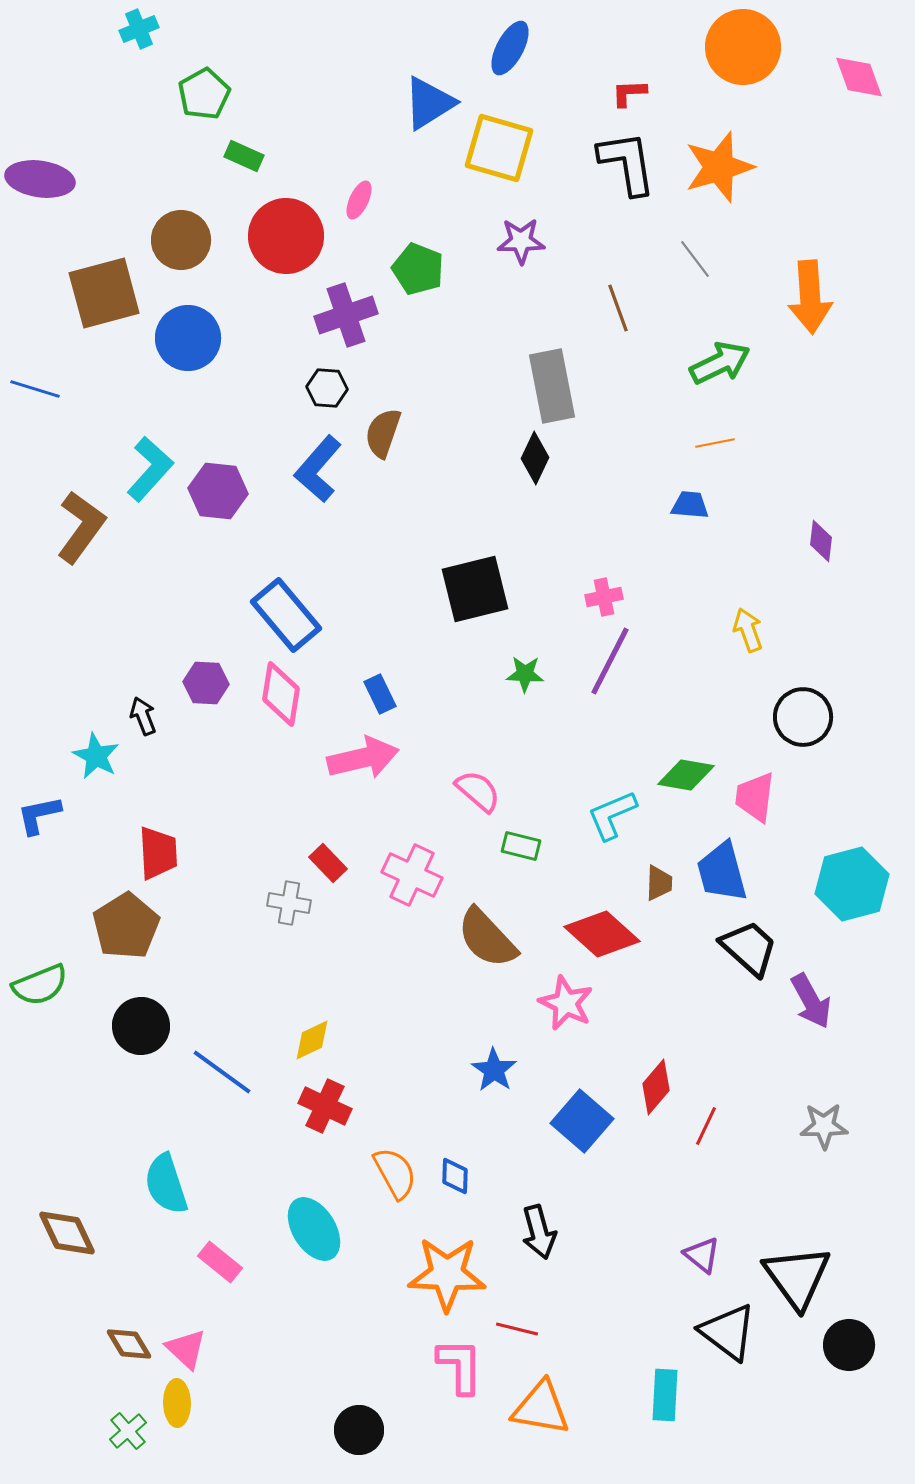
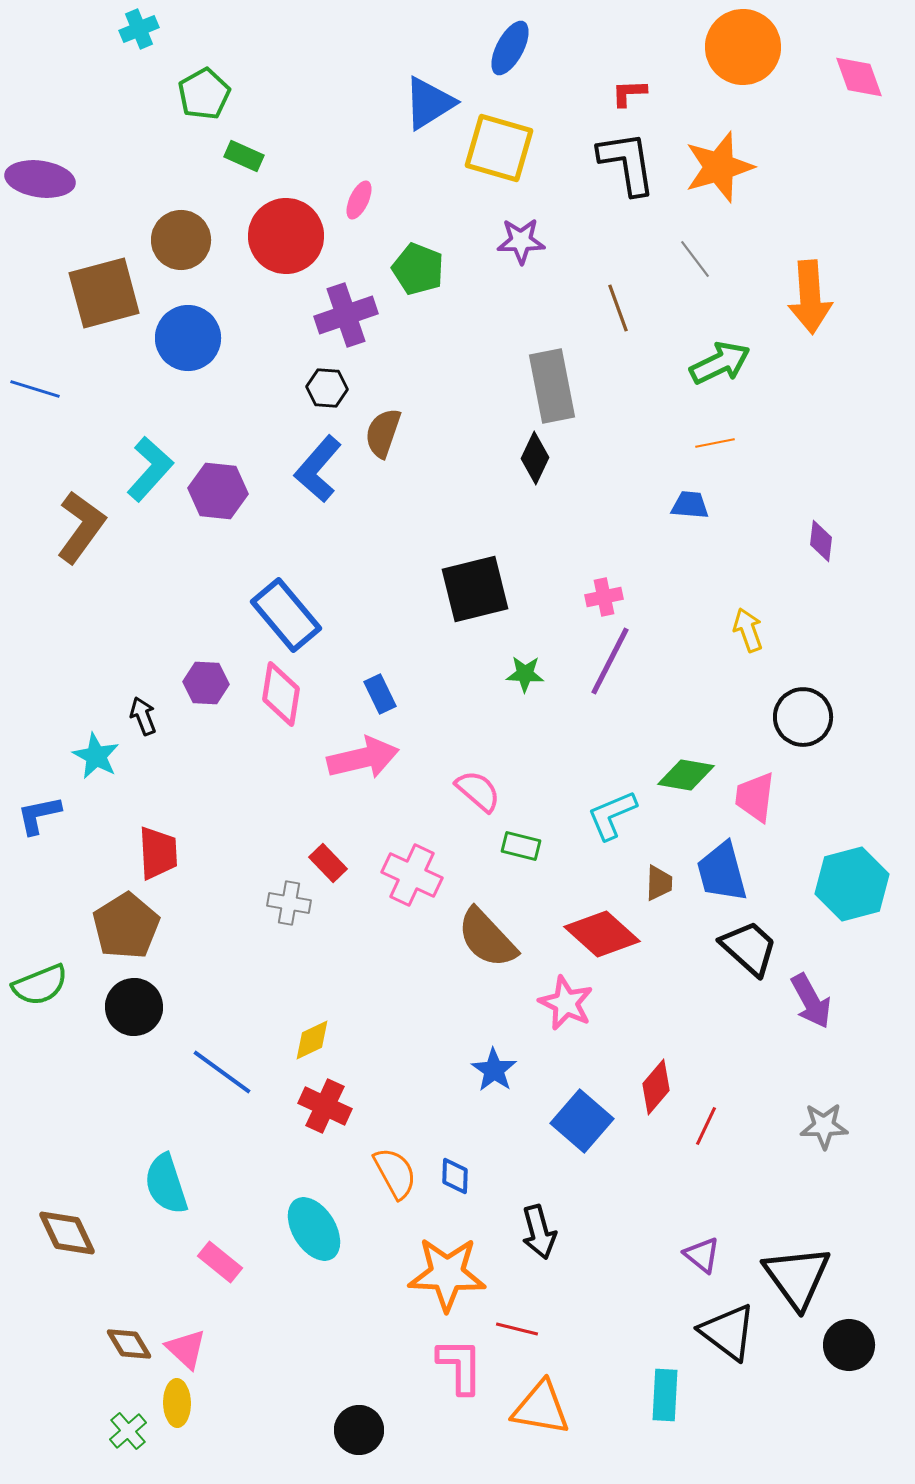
black circle at (141, 1026): moved 7 px left, 19 px up
